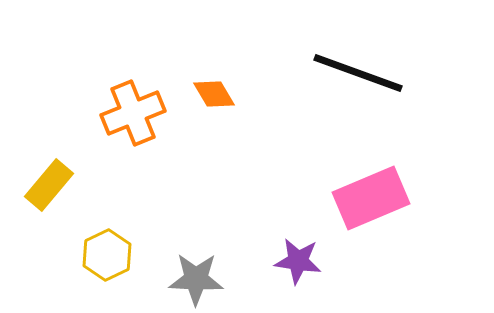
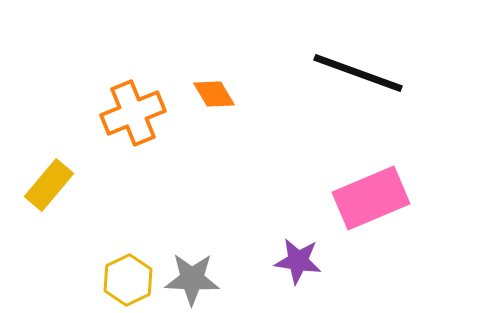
yellow hexagon: moved 21 px right, 25 px down
gray star: moved 4 px left
